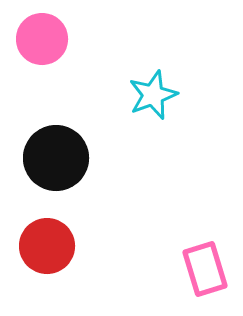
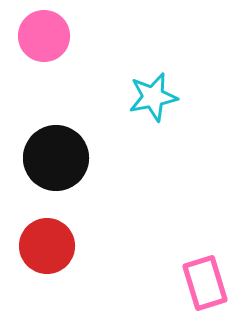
pink circle: moved 2 px right, 3 px up
cyan star: moved 2 px down; rotated 9 degrees clockwise
pink rectangle: moved 14 px down
